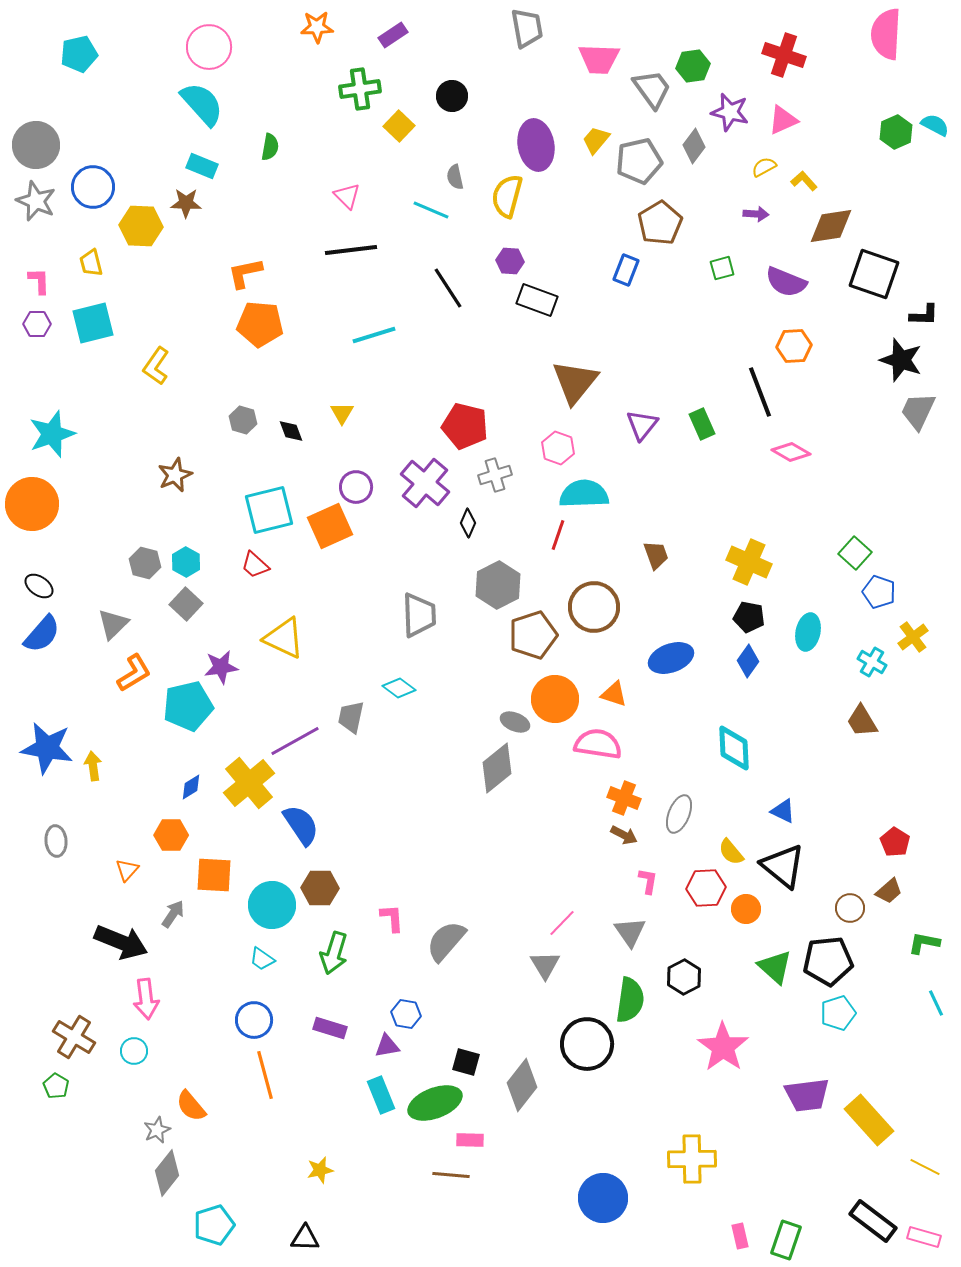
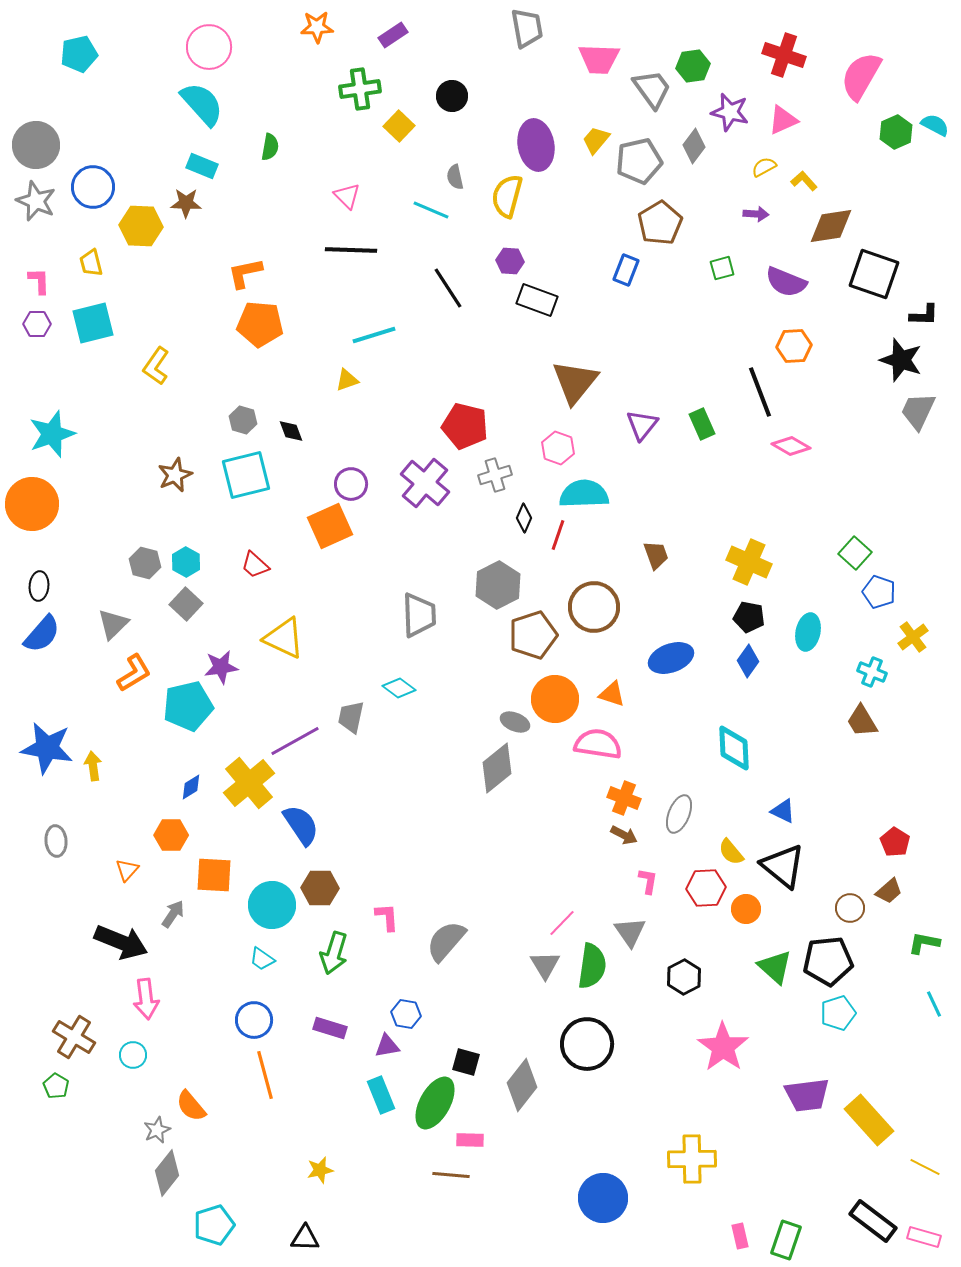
pink semicircle at (886, 34): moved 25 px left, 42 px down; rotated 27 degrees clockwise
black line at (351, 250): rotated 9 degrees clockwise
yellow triangle at (342, 413): moved 5 px right, 33 px up; rotated 40 degrees clockwise
pink diamond at (791, 452): moved 6 px up
purple circle at (356, 487): moved 5 px left, 3 px up
cyan square at (269, 510): moved 23 px left, 35 px up
black diamond at (468, 523): moved 56 px right, 5 px up
black ellipse at (39, 586): rotated 60 degrees clockwise
cyan cross at (872, 662): moved 10 px down; rotated 8 degrees counterclockwise
orange triangle at (614, 694): moved 2 px left
pink L-shape at (392, 918): moved 5 px left, 1 px up
green semicircle at (630, 1000): moved 38 px left, 34 px up
cyan line at (936, 1003): moved 2 px left, 1 px down
cyan circle at (134, 1051): moved 1 px left, 4 px down
green ellipse at (435, 1103): rotated 40 degrees counterclockwise
